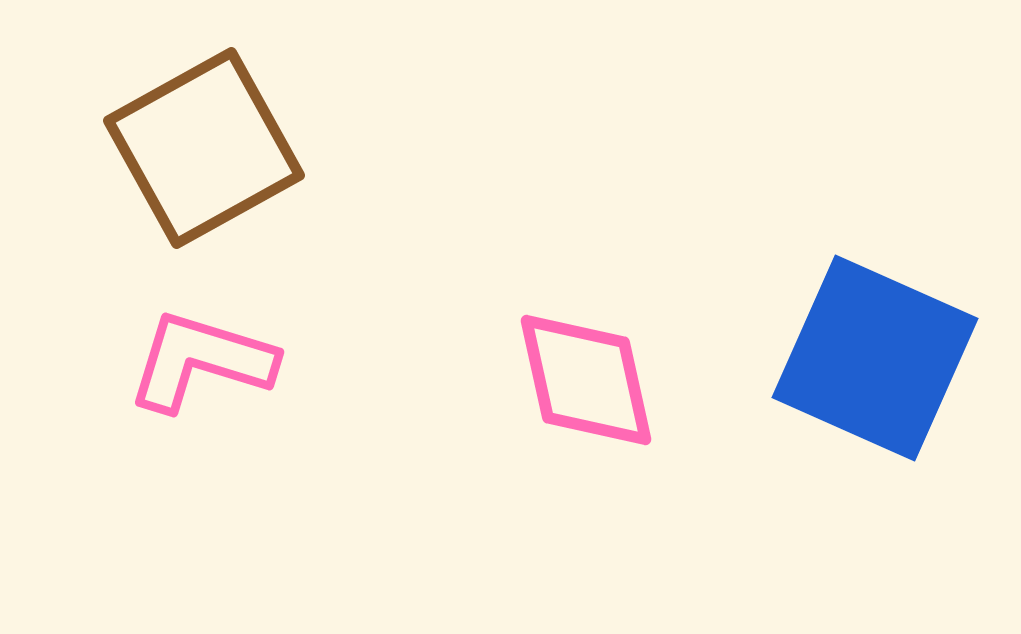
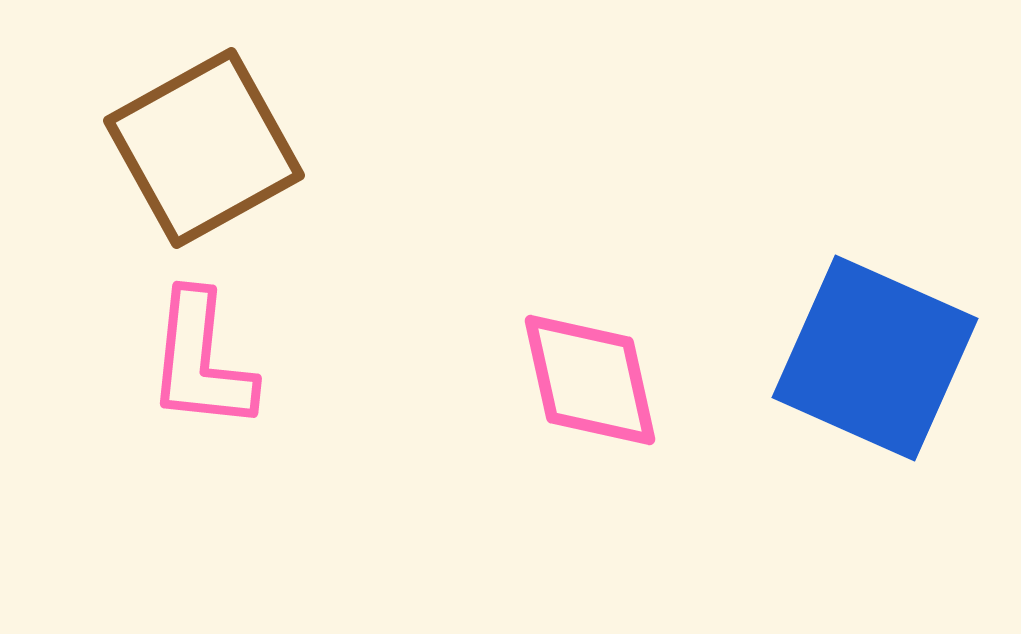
pink L-shape: rotated 101 degrees counterclockwise
pink diamond: moved 4 px right
